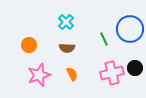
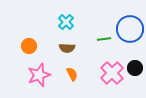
green line: rotated 72 degrees counterclockwise
orange circle: moved 1 px down
pink cross: rotated 30 degrees counterclockwise
